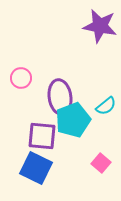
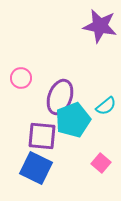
purple ellipse: rotated 28 degrees clockwise
